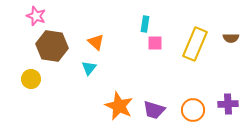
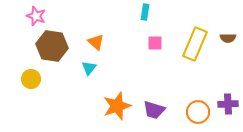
cyan rectangle: moved 12 px up
brown semicircle: moved 3 px left
orange star: moved 2 px left; rotated 28 degrees clockwise
orange circle: moved 5 px right, 2 px down
